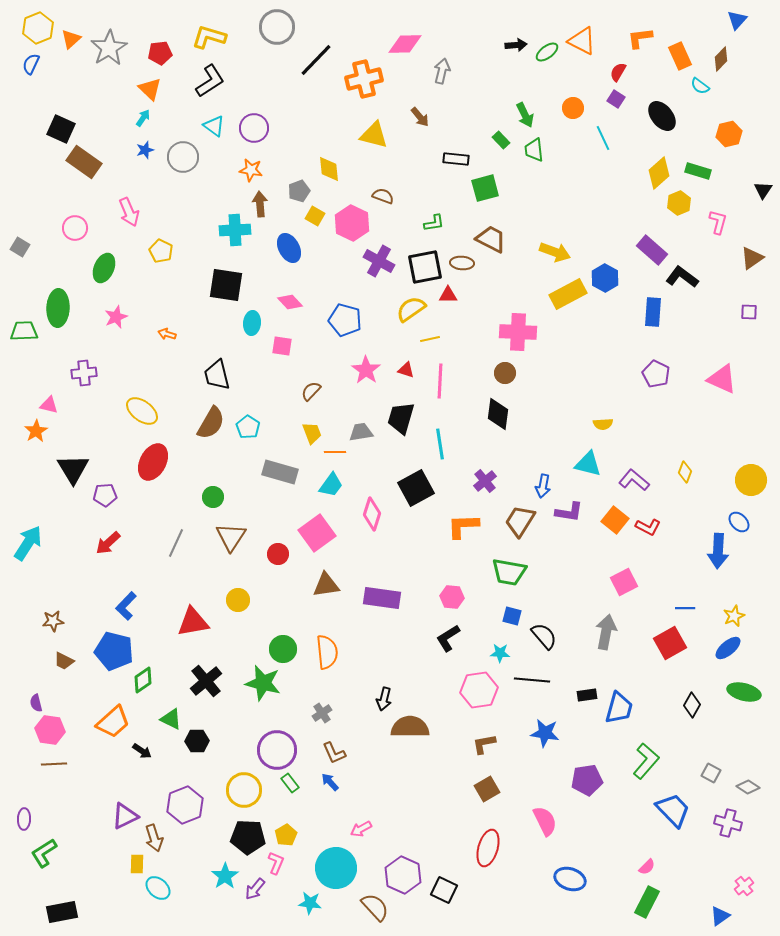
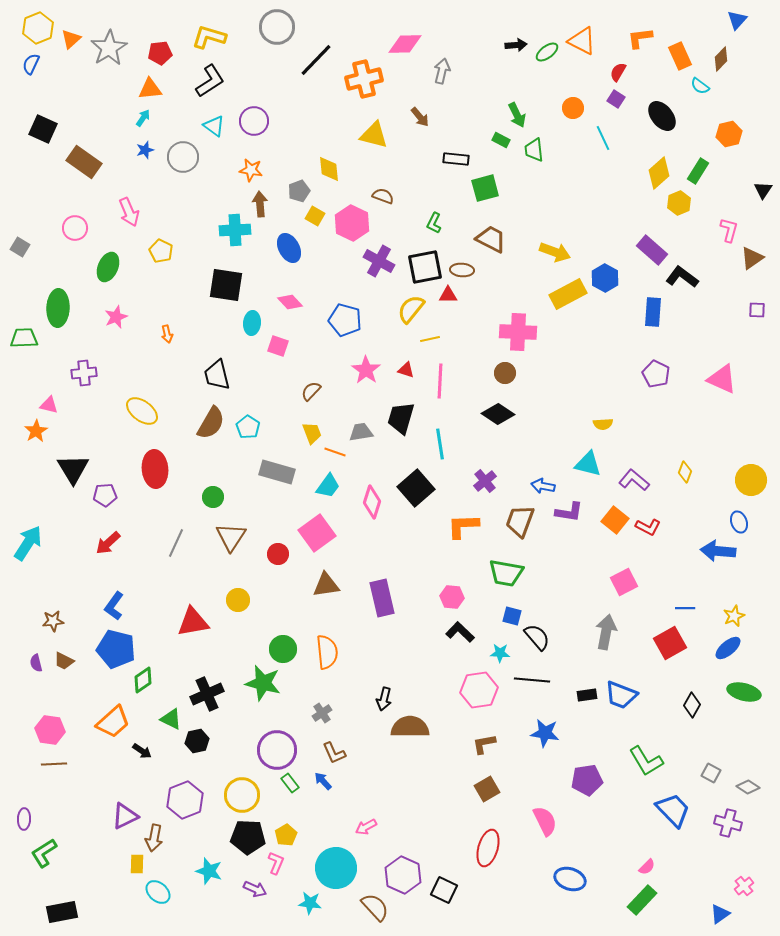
orange triangle at (150, 89): rotated 50 degrees counterclockwise
green arrow at (525, 115): moved 8 px left
purple circle at (254, 128): moved 7 px up
black square at (61, 129): moved 18 px left
green rectangle at (501, 140): rotated 18 degrees counterclockwise
green rectangle at (698, 171): rotated 75 degrees counterclockwise
pink L-shape at (718, 222): moved 11 px right, 8 px down
green L-shape at (434, 223): rotated 125 degrees clockwise
brown ellipse at (462, 263): moved 7 px down
green ellipse at (104, 268): moved 4 px right, 1 px up
yellow semicircle at (411, 309): rotated 16 degrees counterclockwise
purple square at (749, 312): moved 8 px right, 2 px up
green trapezoid at (24, 331): moved 7 px down
orange arrow at (167, 334): rotated 120 degrees counterclockwise
pink square at (282, 346): moved 4 px left; rotated 10 degrees clockwise
black diamond at (498, 414): rotated 64 degrees counterclockwise
orange line at (335, 452): rotated 20 degrees clockwise
red ellipse at (153, 462): moved 2 px right, 7 px down; rotated 33 degrees counterclockwise
gray rectangle at (280, 472): moved 3 px left
cyan trapezoid at (331, 485): moved 3 px left, 1 px down
blue arrow at (543, 486): rotated 90 degrees clockwise
black square at (416, 488): rotated 12 degrees counterclockwise
pink diamond at (372, 514): moved 12 px up
brown trapezoid at (520, 521): rotated 12 degrees counterclockwise
blue ellipse at (739, 522): rotated 25 degrees clockwise
blue arrow at (718, 551): rotated 92 degrees clockwise
green trapezoid at (509, 572): moved 3 px left, 1 px down
purple rectangle at (382, 598): rotated 69 degrees clockwise
blue L-shape at (126, 606): moved 12 px left; rotated 8 degrees counterclockwise
black semicircle at (544, 636): moved 7 px left, 1 px down
black L-shape at (448, 638): moved 12 px right, 6 px up; rotated 76 degrees clockwise
blue pentagon at (114, 651): moved 2 px right, 2 px up
black cross at (206, 681): moved 1 px right, 13 px down; rotated 16 degrees clockwise
purple semicircle at (36, 703): moved 40 px up
blue trapezoid at (619, 708): moved 2 px right, 13 px up; rotated 96 degrees clockwise
black hexagon at (197, 741): rotated 10 degrees counterclockwise
green L-shape at (646, 761): rotated 108 degrees clockwise
blue arrow at (330, 782): moved 7 px left, 1 px up
yellow circle at (244, 790): moved 2 px left, 5 px down
purple hexagon at (185, 805): moved 5 px up
pink arrow at (361, 829): moved 5 px right, 2 px up
brown arrow at (154, 838): rotated 28 degrees clockwise
cyan star at (225, 876): moved 16 px left, 5 px up; rotated 20 degrees counterclockwise
cyan ellipse at (158, 888): moved 4 px down
purple arrow at (255, 889): rotated 105 degrees counterclockwise
green rectangle at (647, 902): moved 5 px left, 2 px up; rotated 16 degrees clockwise
blue triangle at (720, 916): moved 2 px up
